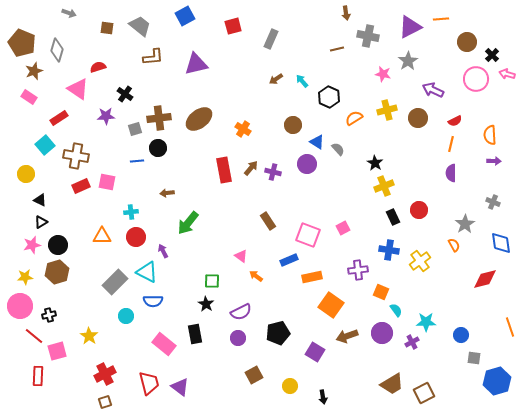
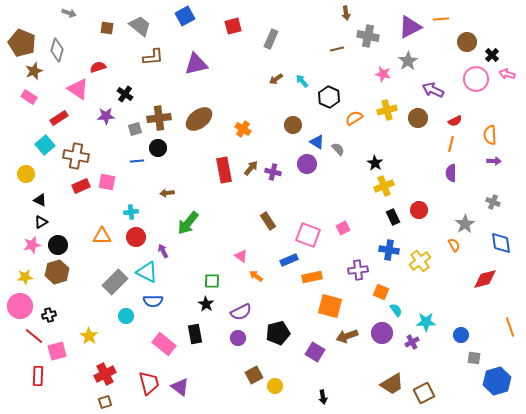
orange square at (331, 305): moved 1 px left, 1 px down; rotated 20 degrees counterclockwise
yellow circle at (290, 386): moved 15 px left
